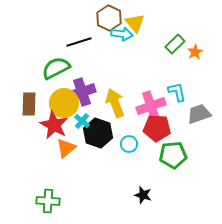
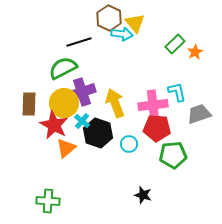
green semicircle: moved 7 px right
pink cross: moved 2 px right, 1 px up; rotated 12 degrees clockwise
